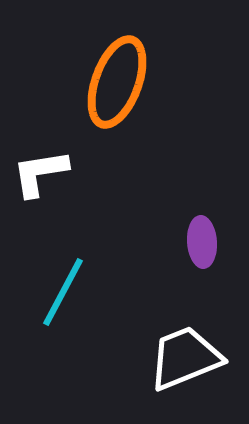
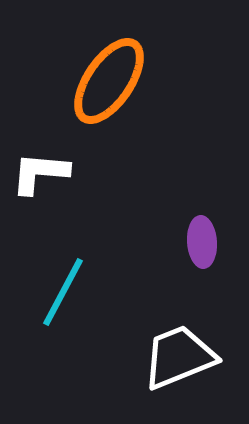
orange ellipse: moved 8 px left, 1 px up; rotated 14 degrees clockwise
white L-shape: rotated 14 degrees clockwise
white trapezoid: moved 6 px left, 1 px up
